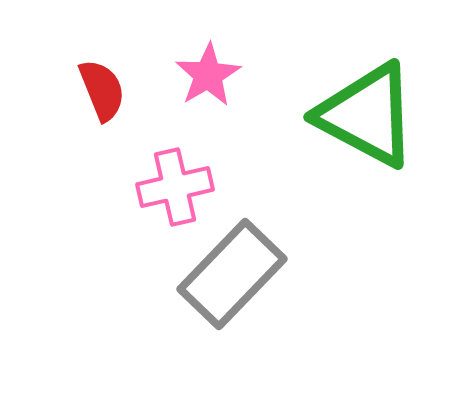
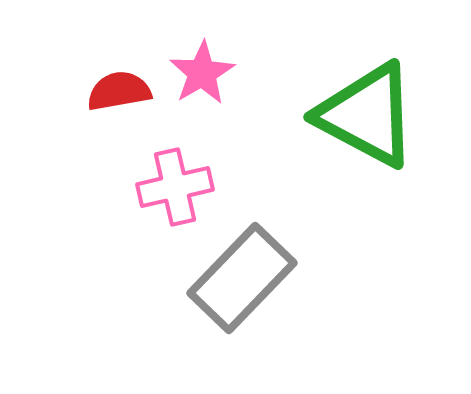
pink star: moved 6 px left, 2 px up
red semicircle: moved 17 px right, 1 px down; rotated 78 degrees counterclockwise
gray rectangle: moved 10 px right, 4 px down
